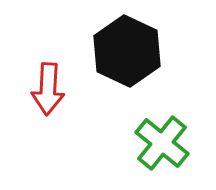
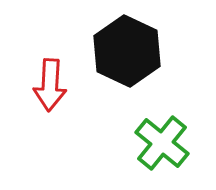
red arrow: moved 2 px right, 4 px up
